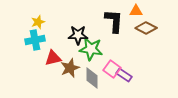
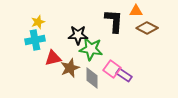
brown diamond: moved 1 px right
